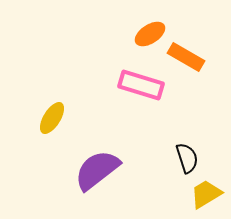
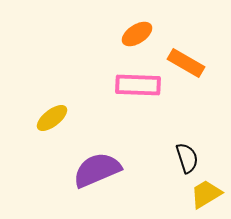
orange ellipse: moved 13 px left
orange rectangle: moved 6 px down
pink rectangle: moved 3 px left; rotated 15 degrees counterclockwise
yellow ellipse: rotated 20 degrees clockwise
purple semicircle: rotated 15 degrees clockwise
